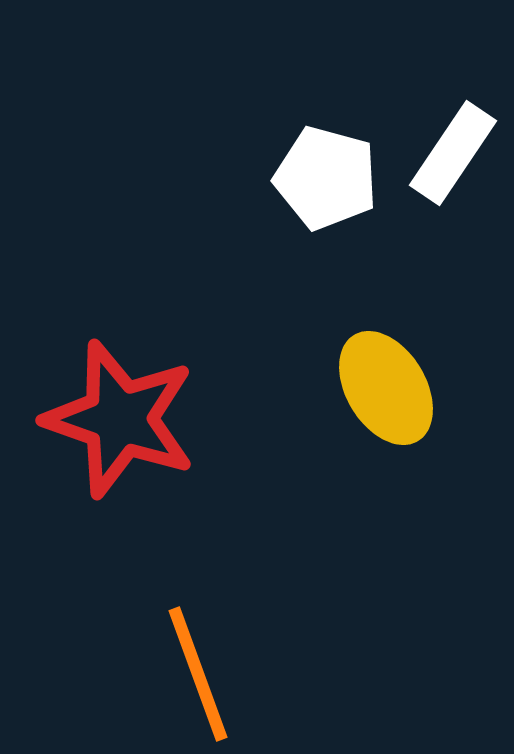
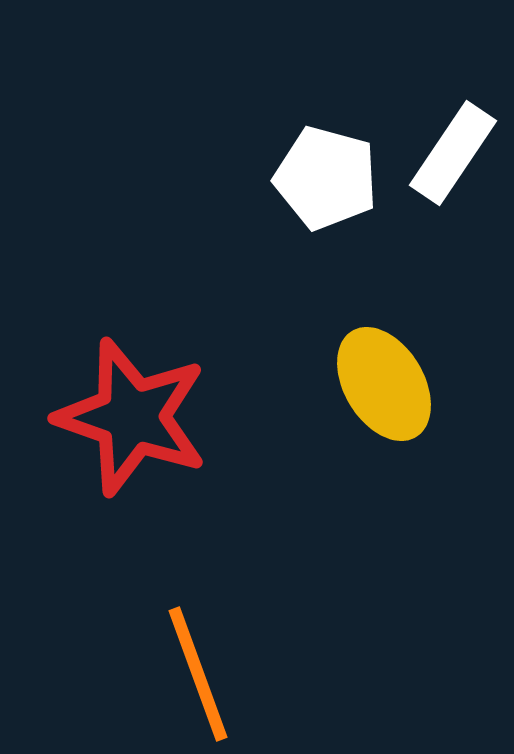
yellow ellipse: moved 2 px left, 4 px up
red star: moved 12 px right, 2 px up
